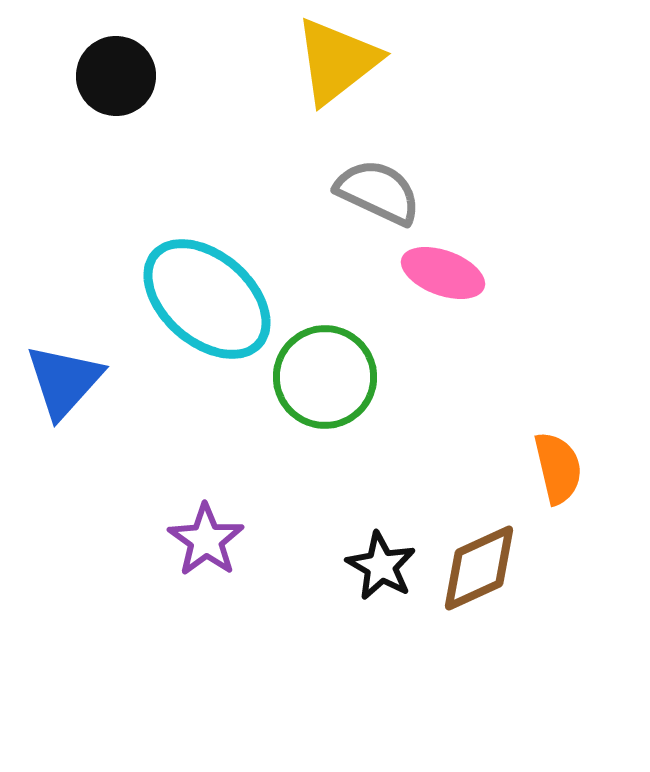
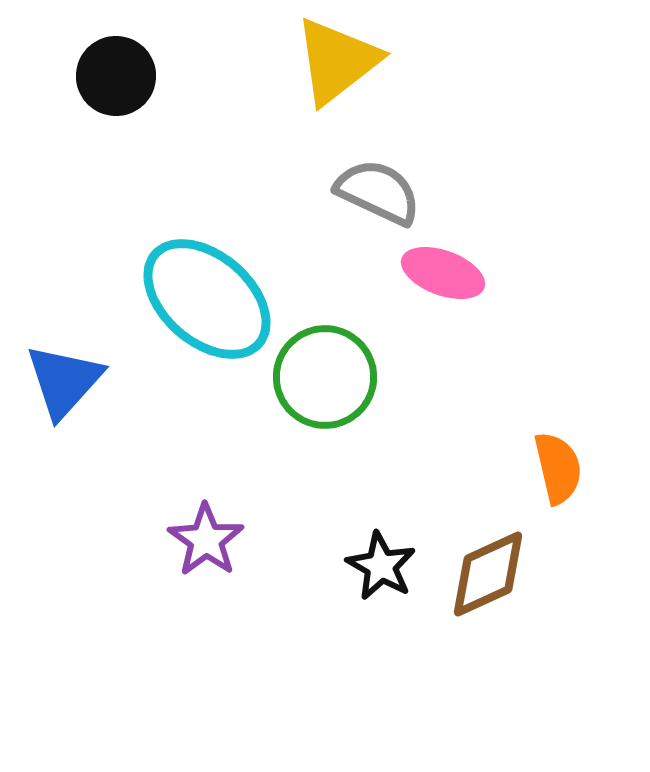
brown diamond: moved 9 px right, 6 px down
